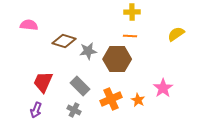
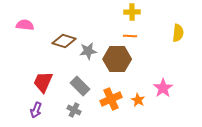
pink semicircle: moved 4 px left
yellow semicircle: moved 2 px right, 1 px up; rotated 132 degrees clockwise
